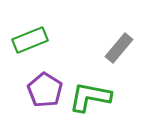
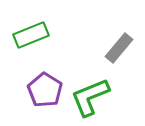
green rectangle: moved 1 px right, 5 px up
green L-shape: rotated 33 degrees counterclockwise
